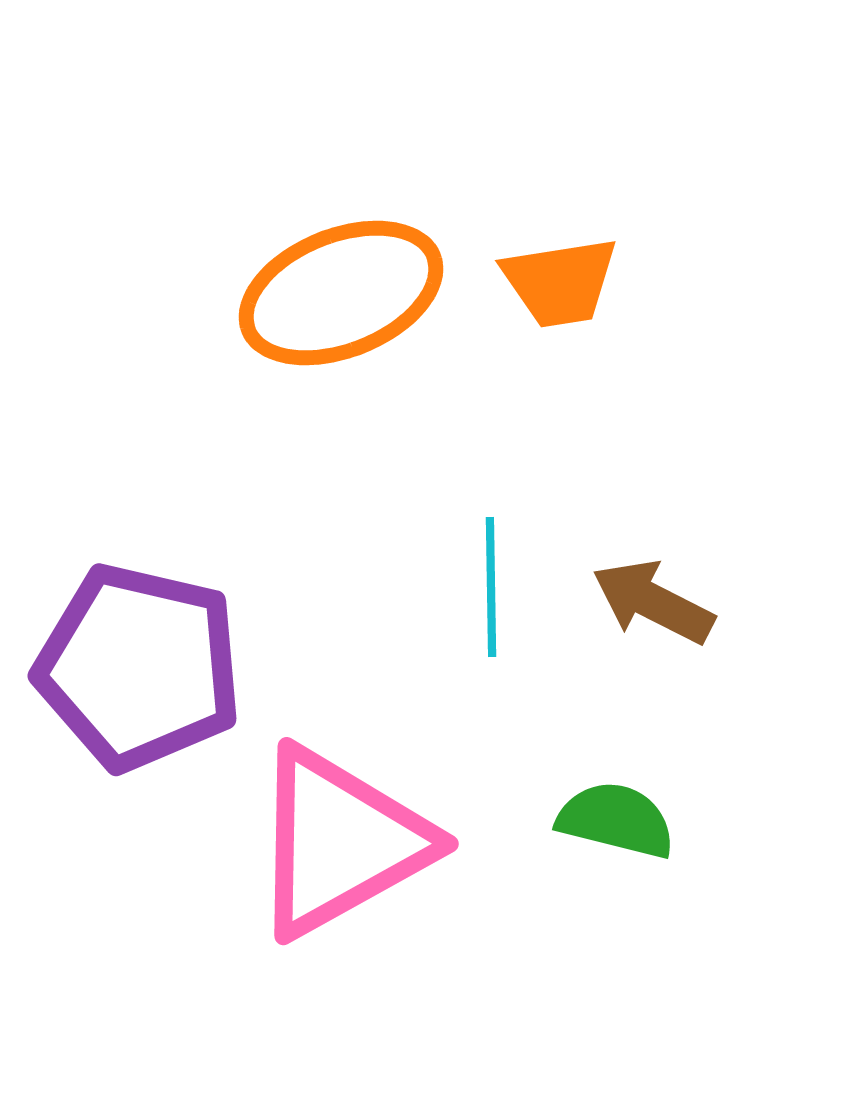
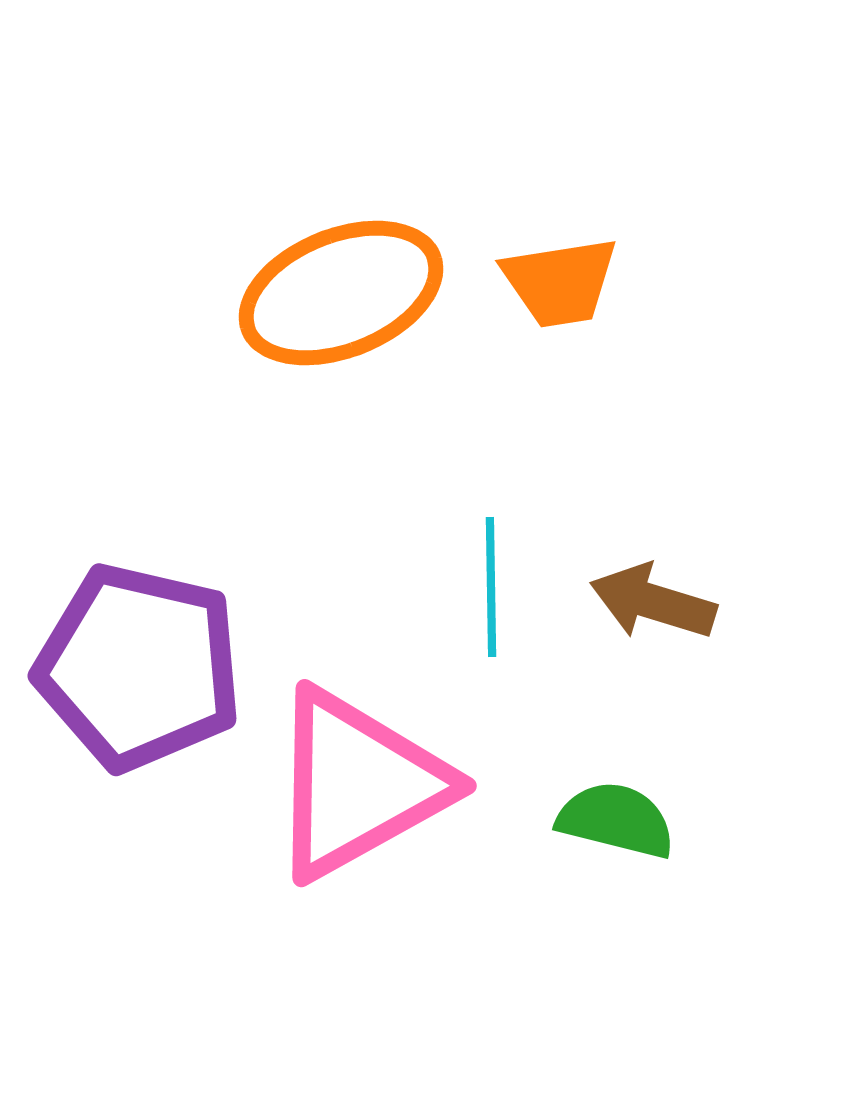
brown arrow: rotated 10 degrees counterclockwise
pink triangle: moved 18 px right, 58 px up
